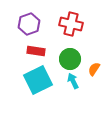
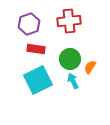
red cross: moved 2 px left, 3 px up; rotated 20 degrees counterclockwise
red rectangle: moved 2 px up
orange semicircle: moved 4 px left, 2 px up
